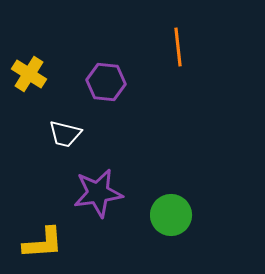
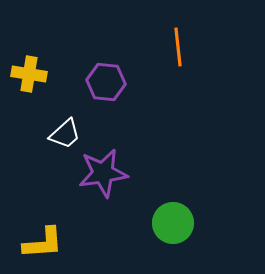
yellow cross: rotated 24 degrees counterclockwise
white trapezoid: rotated 56 degrees counterclockwise
purple star: moved 5 px right, 20 px up
green circle: moved 2 px right, 8 px down
